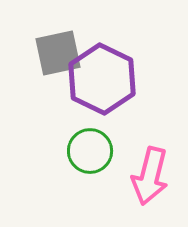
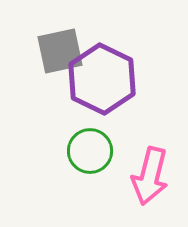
gray square: moved 2 px right, 2 px up
